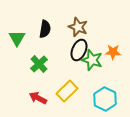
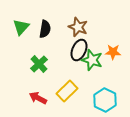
green triangle: moved 4 px right, 11 px up; rotated 12 degrees clockwise
cyan hexagon: moved 1 px down
